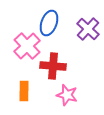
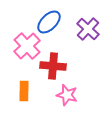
blue ellipse: moved 1 px up; rotated 25 degrees clockwise
